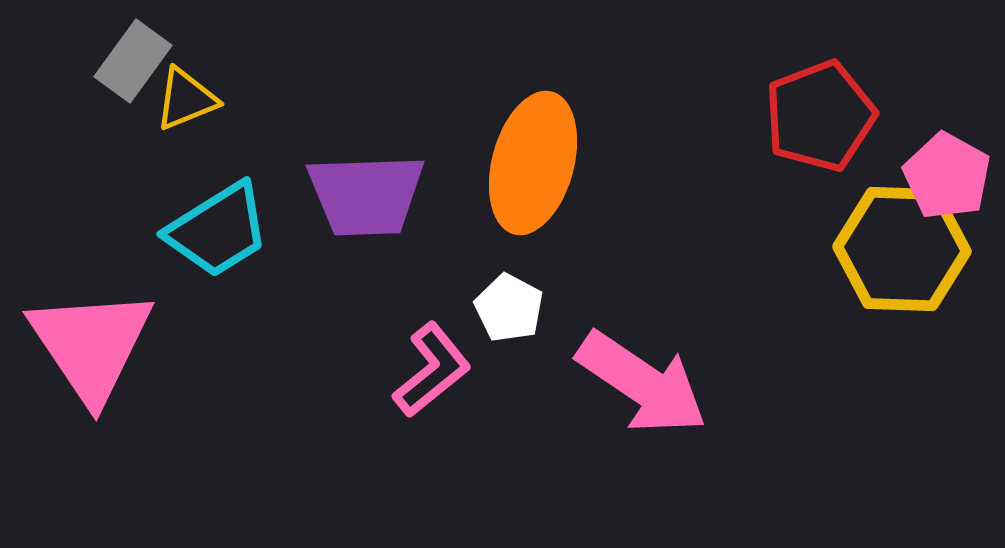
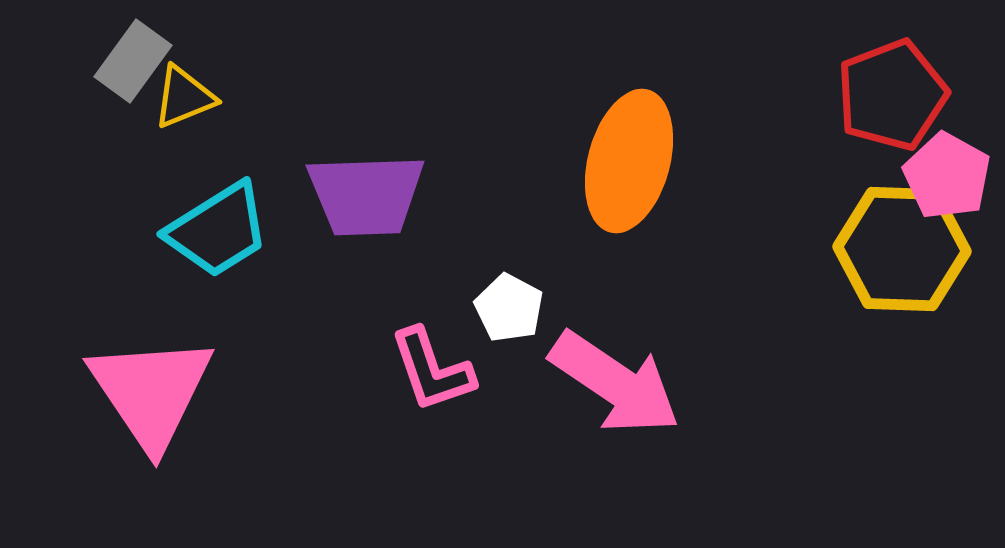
yellow triangle: moved 2 px left, 2 px up
red pentagon: moved 72 px right, 21 px up
orange ellipse: moved 96 px right, 2 px up
pink triangle: moved 60 px right, 47 px down
pink L-shape: rotated 110 degrees clockwise
pink arrow: moved 27 px left
